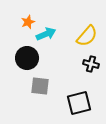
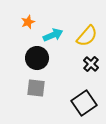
cyan arrow: moved 7 px right, 1 px down
black circle: moved 10 px right
black cross: rotated 28 degrees clockwise
gray square: moved 4 px left, 2 px down
black square: moved 5 px right; rotated 20 degrees counterclockwise
